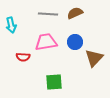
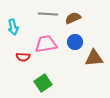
brown semicircle: moved 2 px left, 5 px down
cyan arrow: moved 2 px right, 2 px down
pink trapezoid: moved 2 px down
brown triangle: rotated 42 degrees clockwise
green square: moved 11 px left, 1 px down; rotated 30 degrees counterclockwise
